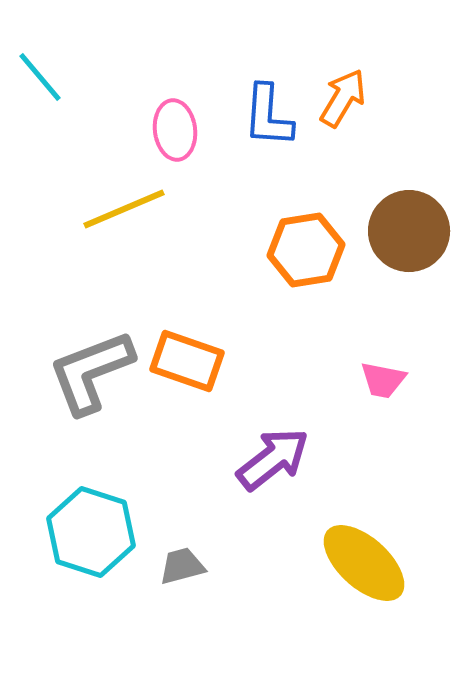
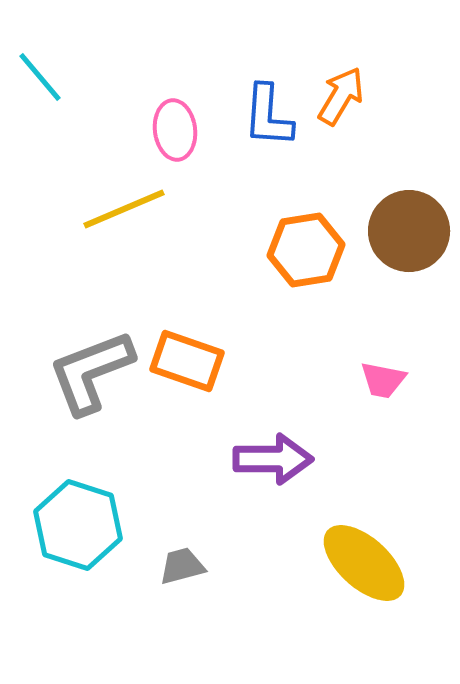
orange arrow: moved 2 px left, 2 px up
purple arrow: rotated 38 degrees clockwise
cyan hexagon: moved 13 px left, 7 px up
